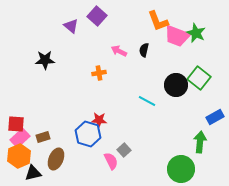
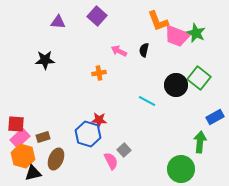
purple triangle: moved 13 px left, 4 px up; rotated 35 degrees counterclockwise
orange hexagon: moved 4 px right; rotated 20 degrees counterclockwise
